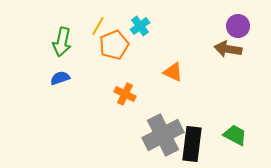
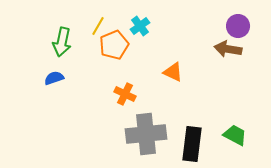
blue semicircle: moved 6 px left
gray cross: moved 17 px left, 1 px up; rotated 21 degrees clockwise
